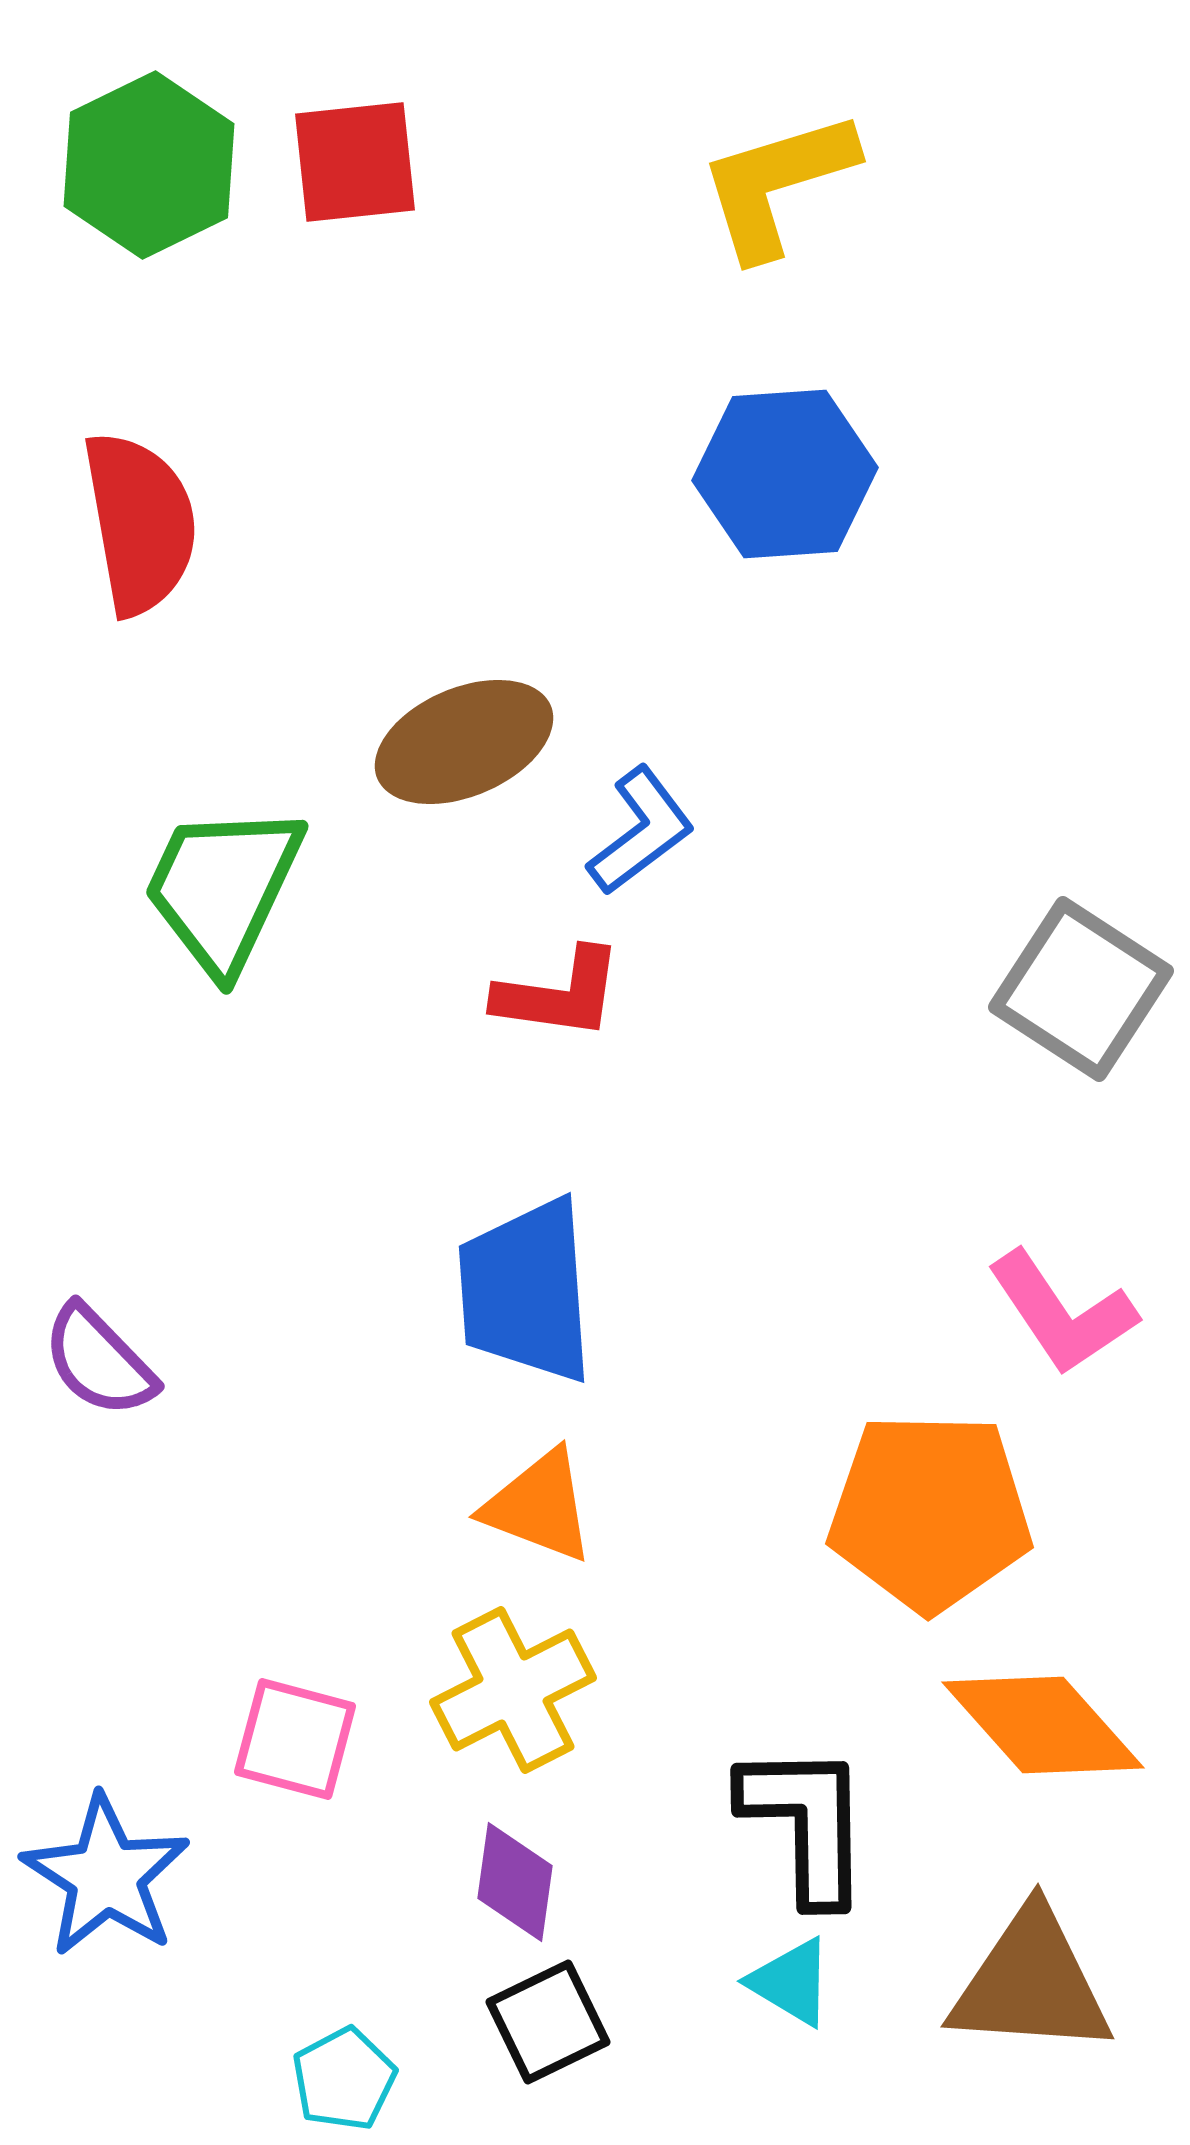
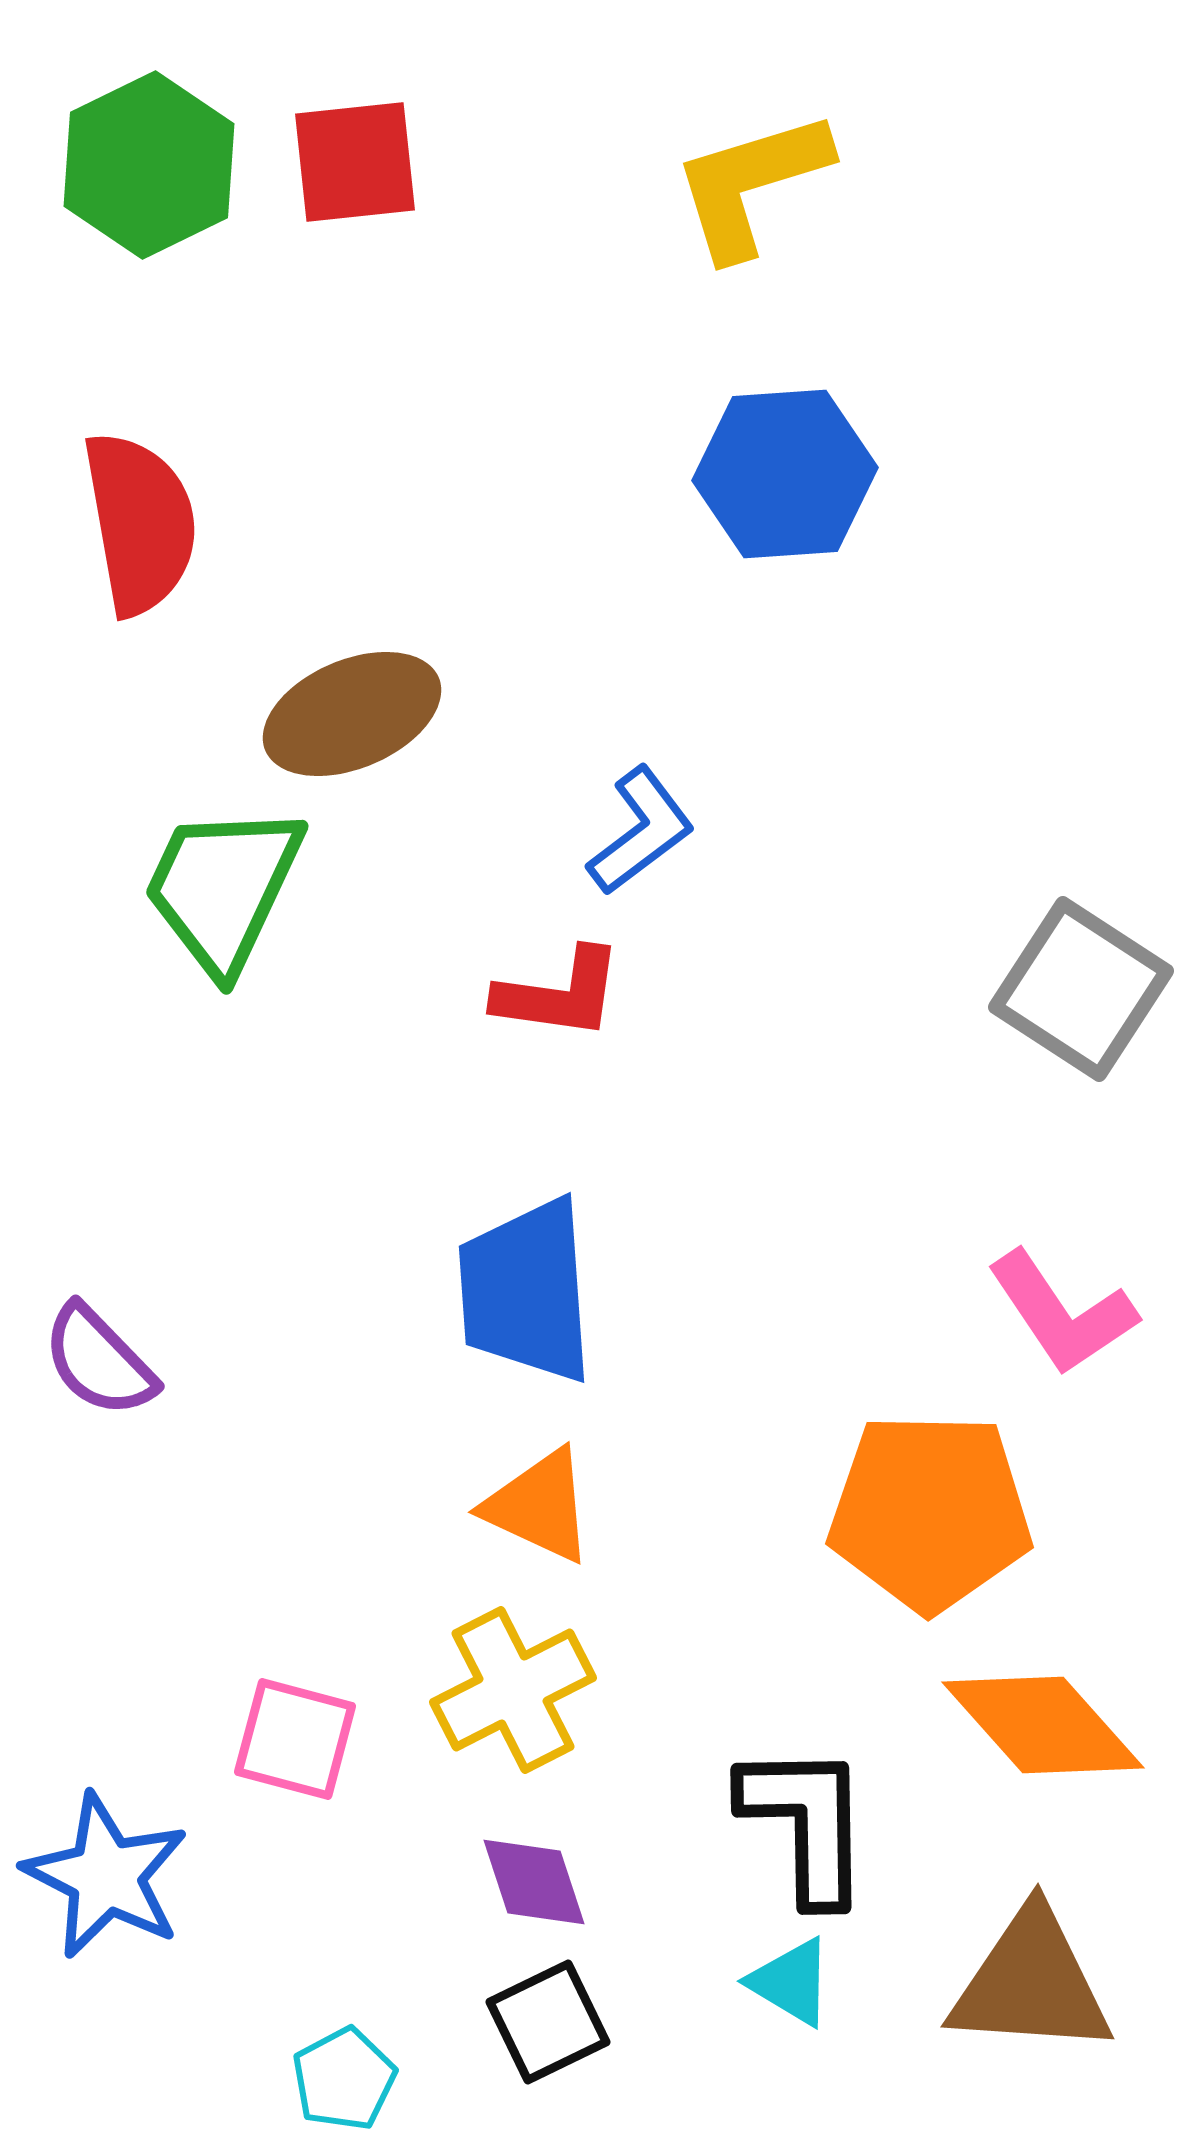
yellow L-shape: moved 26 px left
brown ellipse: moved 112 px left, 28 px up
orange triangle: rotated 4 degrees clockwise
blue star: rotated 6 degrees counterclockwise
purple diamond: moved 19 px right; rotated 26 degrees counterclockwise
